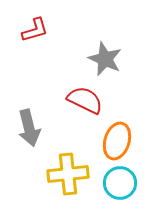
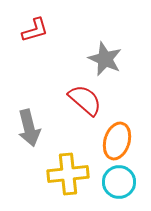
red semicircle: rotated 15 degrees clockwise
cyan circle: moved 1 px left, 1 px up
